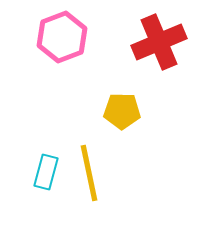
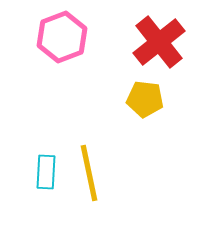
red cross: rotated 16 degrees counterclockwise
yellow pentagon: moved 23 px right, 12 px up; rotated 6 degrees clockwise
cyan rectangle: rotated 12 degrees counterclockwise
